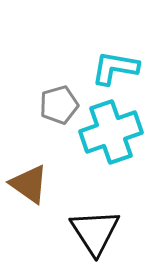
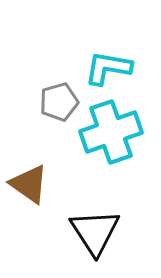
cyan L-shape: moved 7 px left
gray pentagon: moved 3 px up
